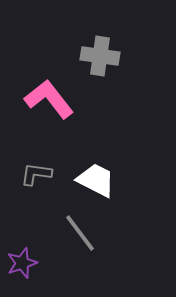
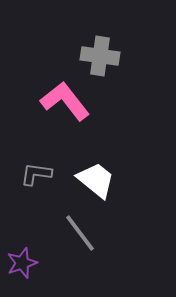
pink L-shape: moved 16 px right, 2 px down
white trapezoid: rotated 12 degrees clockwise
